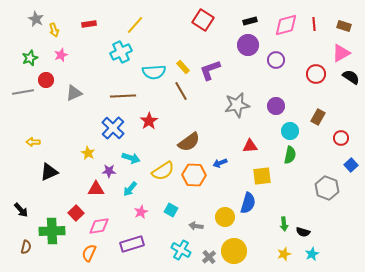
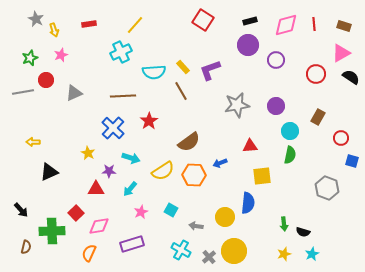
blue square at (351, 165): moved 1 px right, 4 px up; rotated 32 degrees counterclockwise
blue semicircle at (248, 203): rotated 10 degrees counterclockwise
